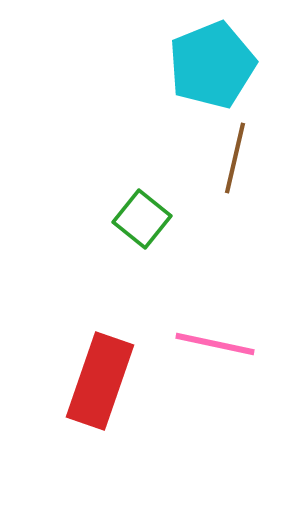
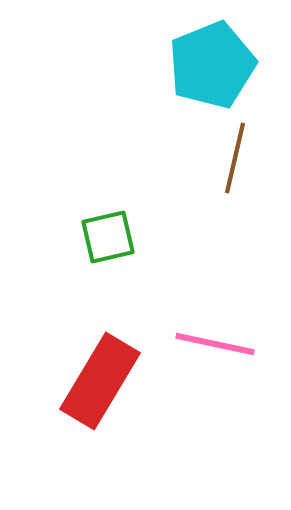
green square: moved 34 px left, 18 px down; rotated 38 degrees clockwise
red rectangle: rotated 12 degrees clockwise
